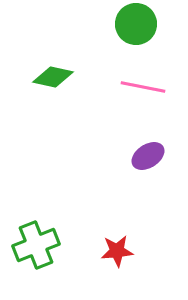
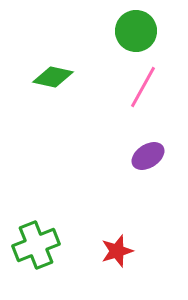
green circle: moved 7 px down
pink line: rotated 72 degrees counterclockwise
red star: rotated 12 degrees counterclockwise
